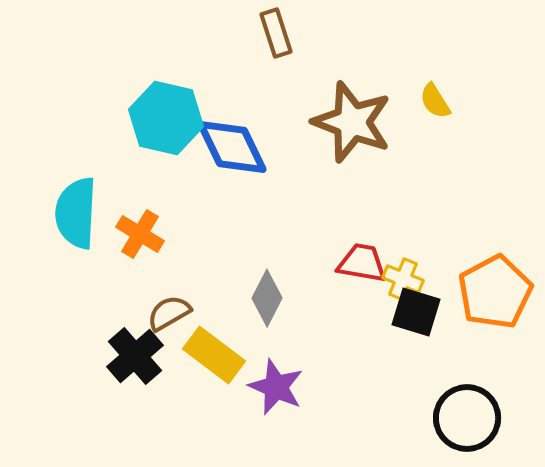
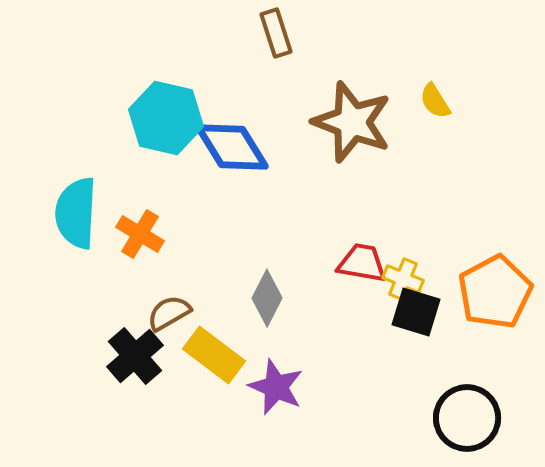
blue diamond: rotated 6 degrees counterclockwise
